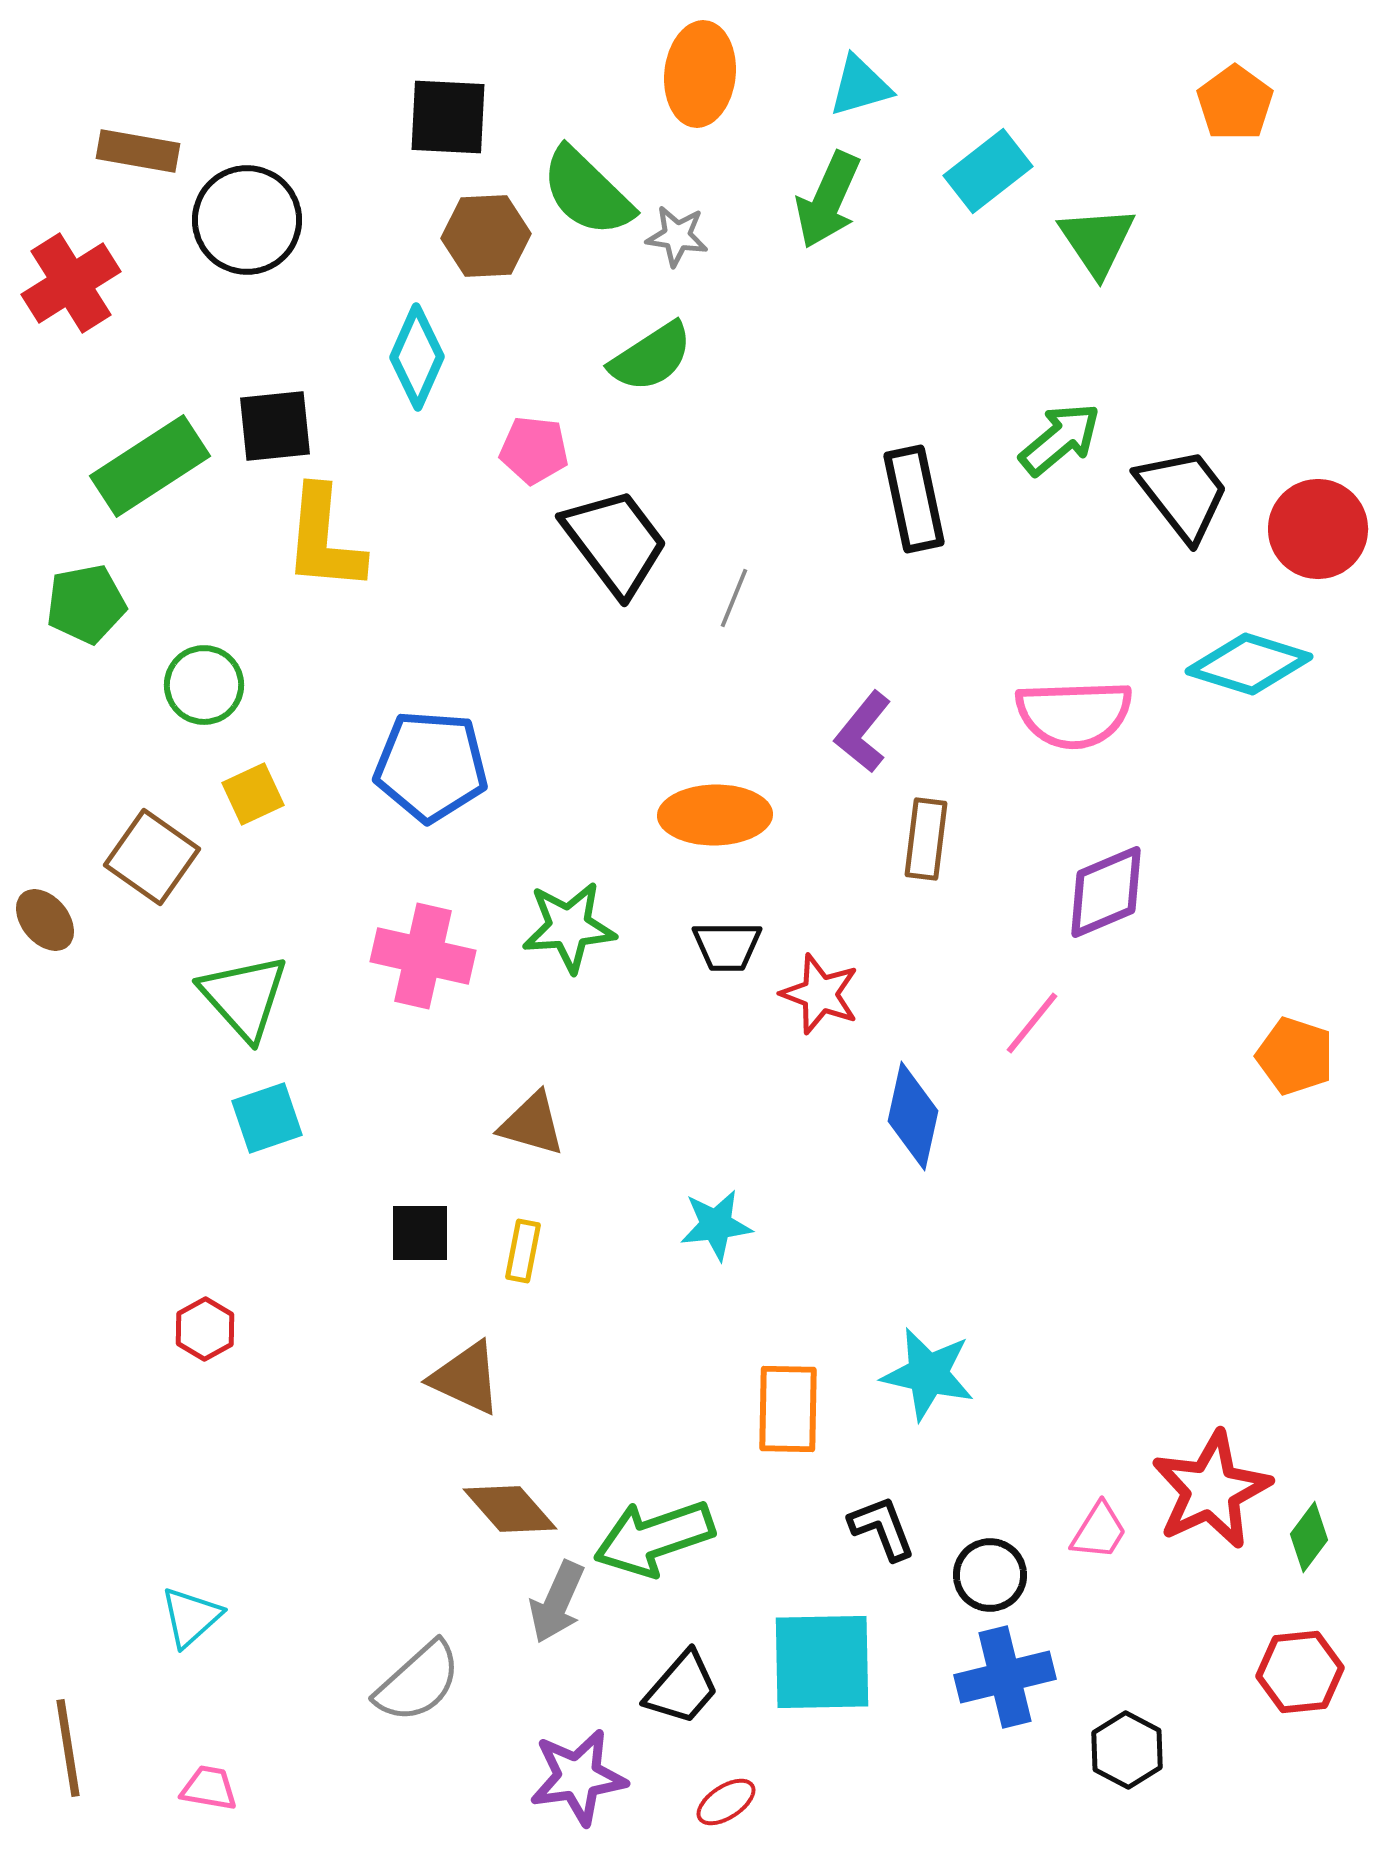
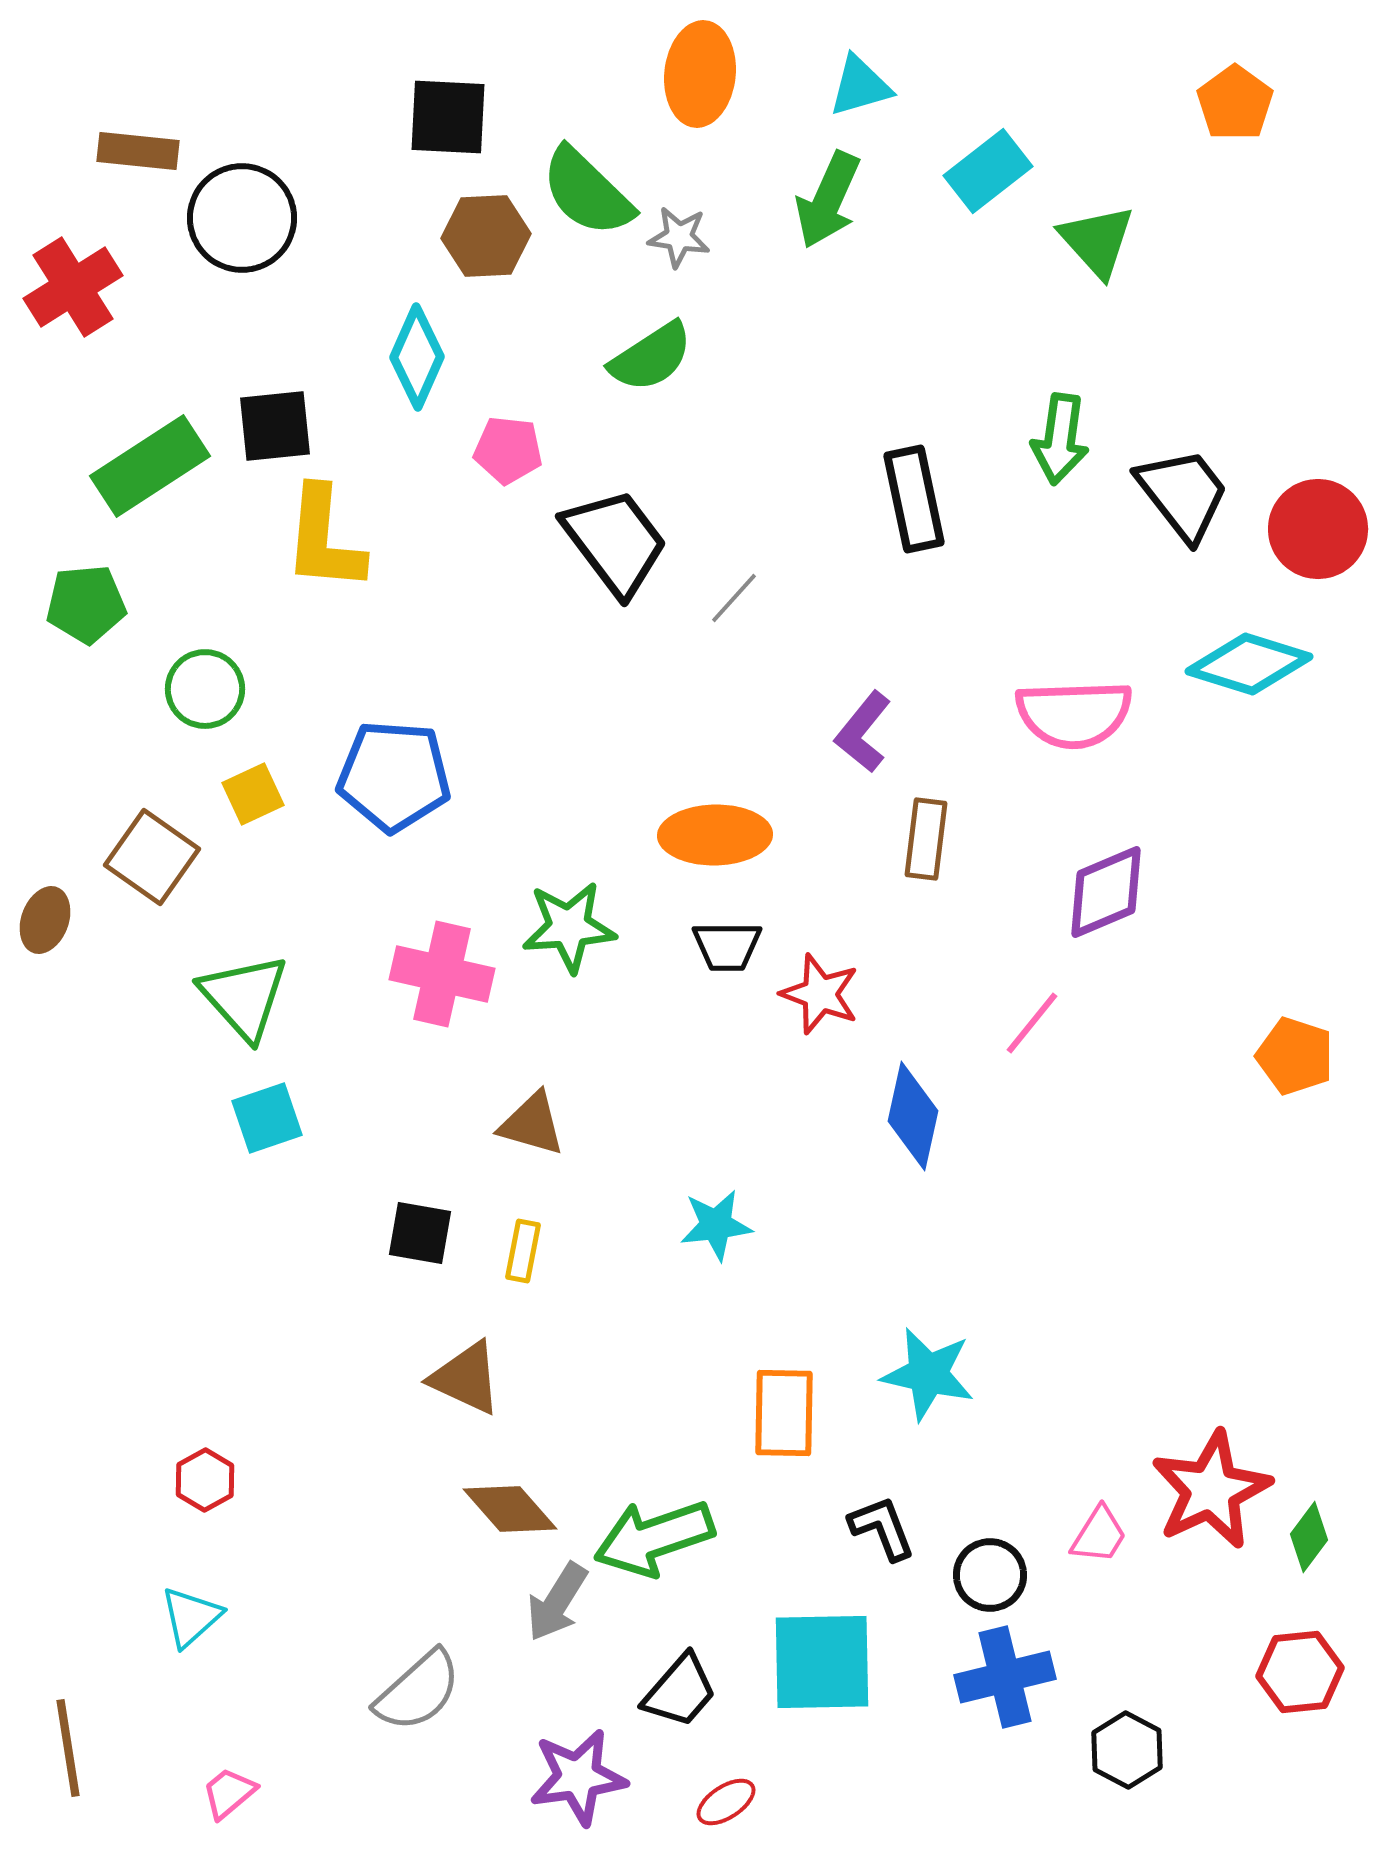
brown rectangle at (138, 151): rotated 4 degrees counterclockwise
black circle at (247, 220): moved 5 px left, 2 px up
gray star at (677, 236): moved 2 px right, 1 px down
green triangle at (1097, 241): rotated 8 degrees counterclockwise
red cross at (71, 283): moved 2 px right, 4 px down
green arrow at (1060, 439): rotated 138 degrees clockwise
pink pentagon at (534, 450): moved 26 px left
gray line at (734, 598): rotated 20 degrees clockwise
green pentagon at (86, 604): rotated 6 degrees clockwise
green circle at (204, 685): moved 1 px right, 4 px down
blue pentagon at (431, 766): moved 37 px left, 10 px down
orange ellipse at (715, 815): moved 20 px down
brown ellipse at (45, 920): rotated 60 degrees clockwise
pink cross at (423, 956): moved 19 px right, 18 px down
black square at (420, 1233): rotated 10 degrees clockwise
red hexagon at (205, 1329): moved 151 px down
orange rectangle at (788, 1409): moved 4 px left, 4 px down
pink trapezoid at (1099, 1531): moved 4 px down
gray arrow at (557, 1602): rotated 8 degrees clockwise
gray semicircle at (418, 1682): moved 9 px down
black trapezoid at (682, 1688): moved 2 px left, 3 px down
pink trapezoid at (209, 1788): moved 20 px right, 5 px down; rotated 50 degrees counterclockwise
